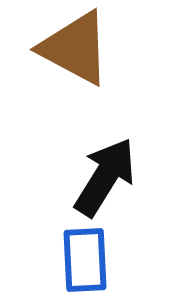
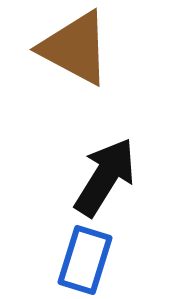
blue rectangle: rotated 20 degrees clockwise
